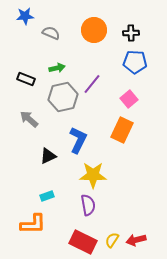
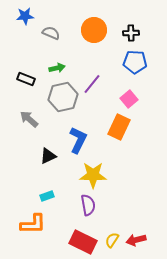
orange rectangle: moved 3 px left, 3 px up
